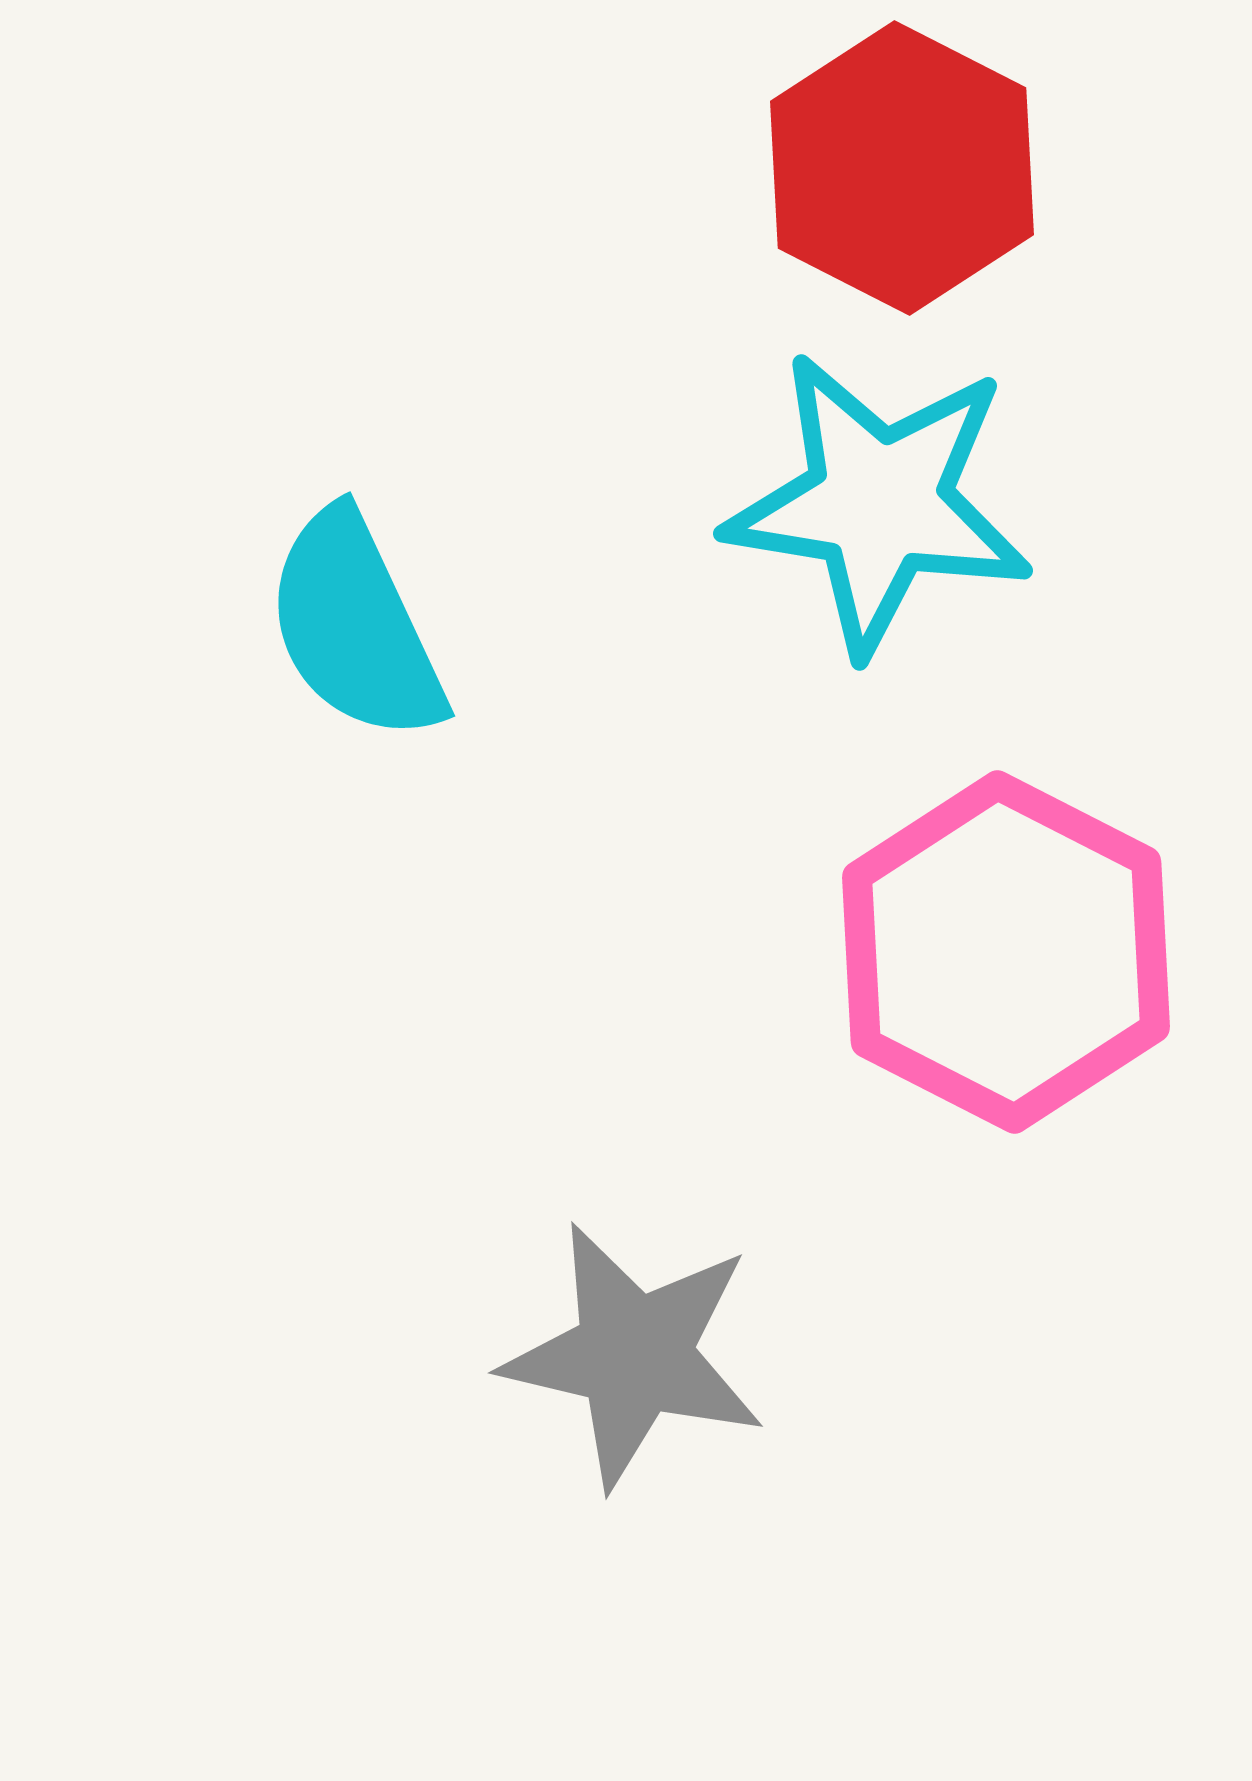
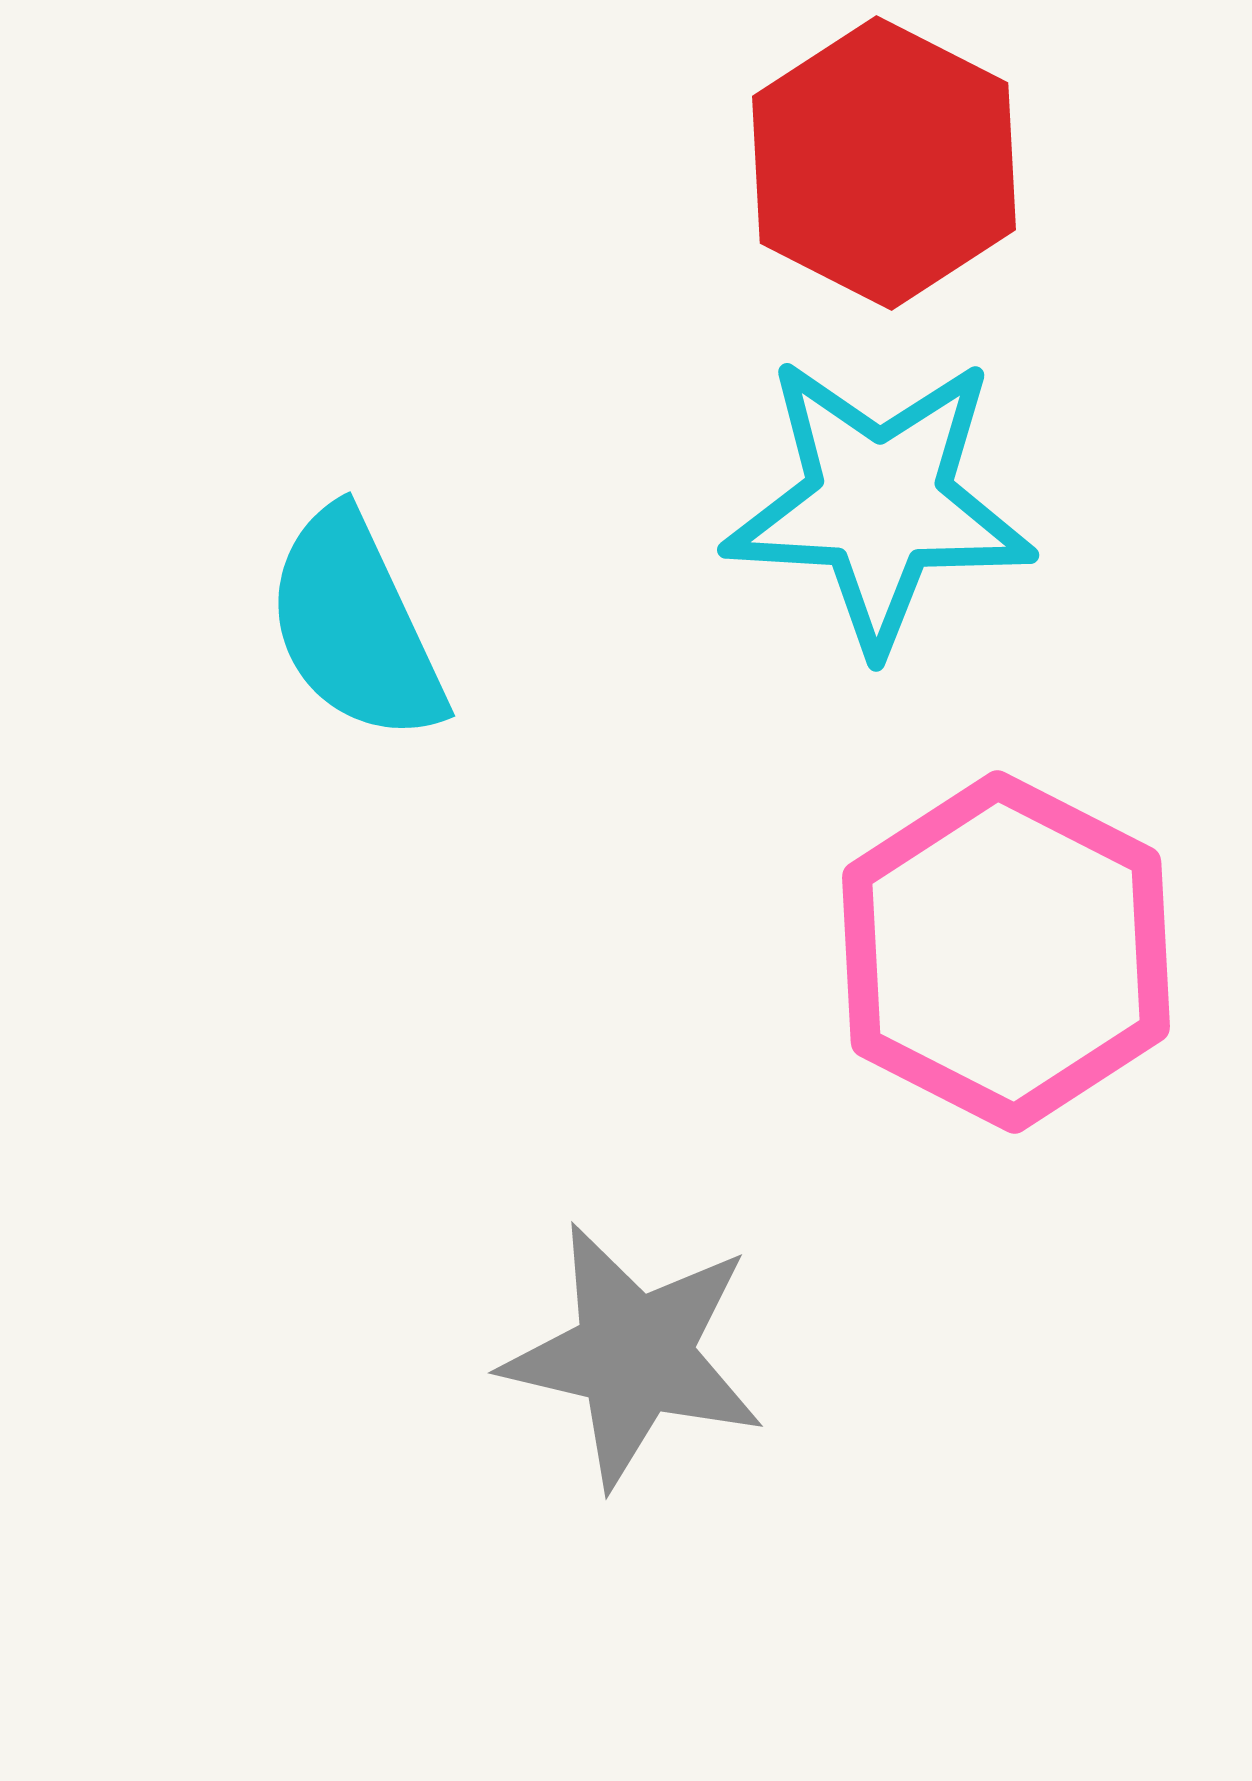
red hexagon: moved 18 px left, 5 px up
cyan star: rotated 6 degrees counterclockwise
